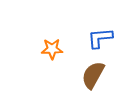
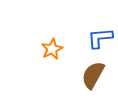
orange star: rotated 25 degrees counterclockwise
